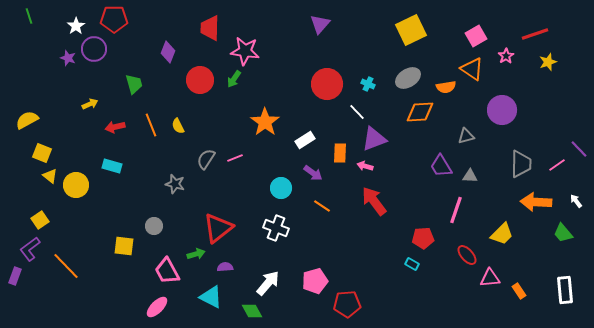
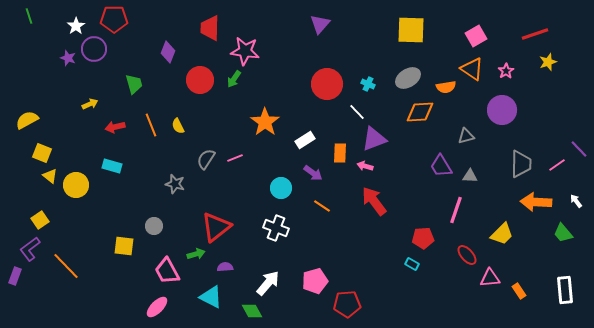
yellow square at (411, 30): rotated 28 degrees clockwise
pink star at (506, 56): moved 15 px down
red triangle at (218, 228): moved 2 px left, 1 px up
